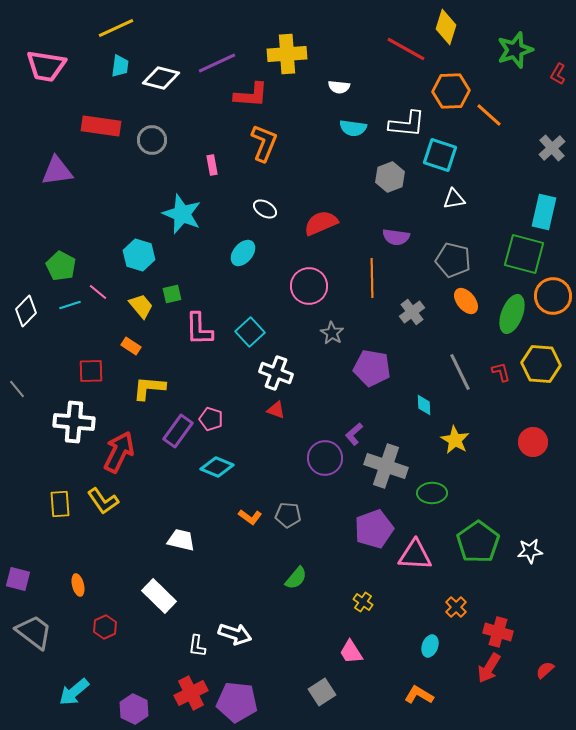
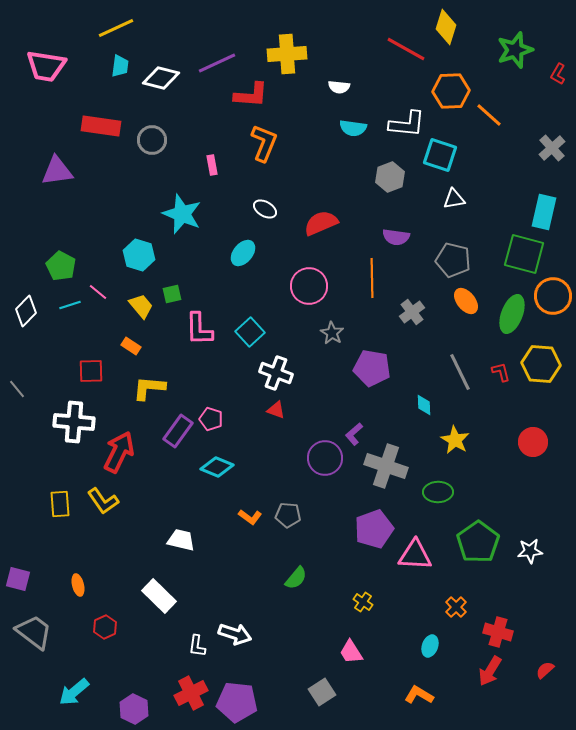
green ellipse at (432, 493): moved 6 px right, 1 px up
red arrow at (489, 668): moved 1 px right, 3 px down
